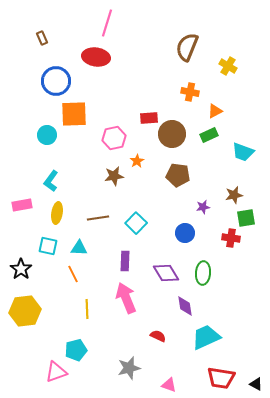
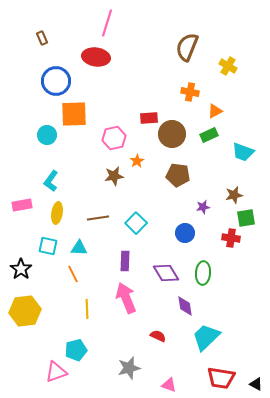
cyan trapezoid at (206, 337): rotated 20 degrees counterclockwise
